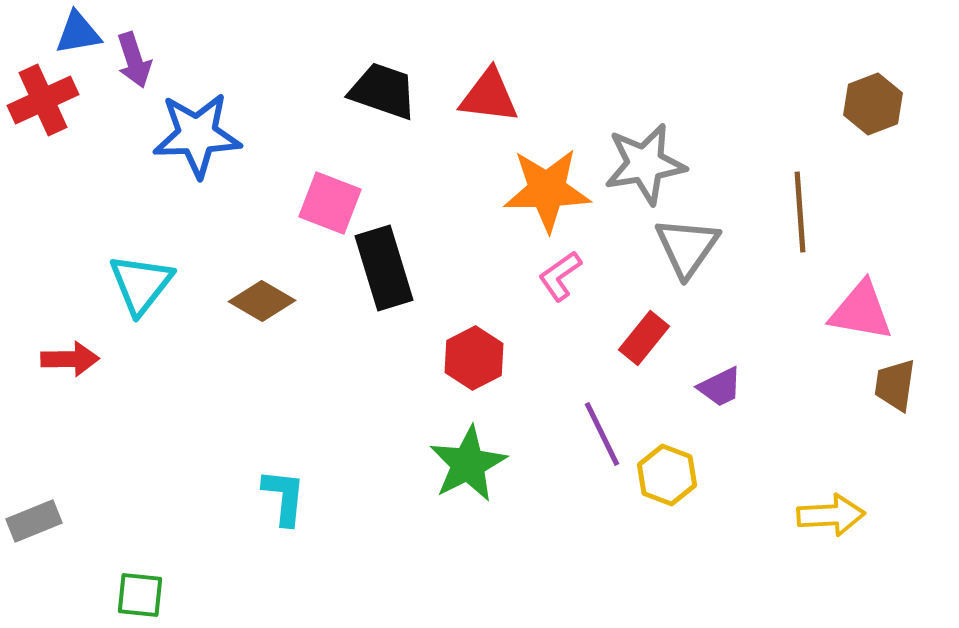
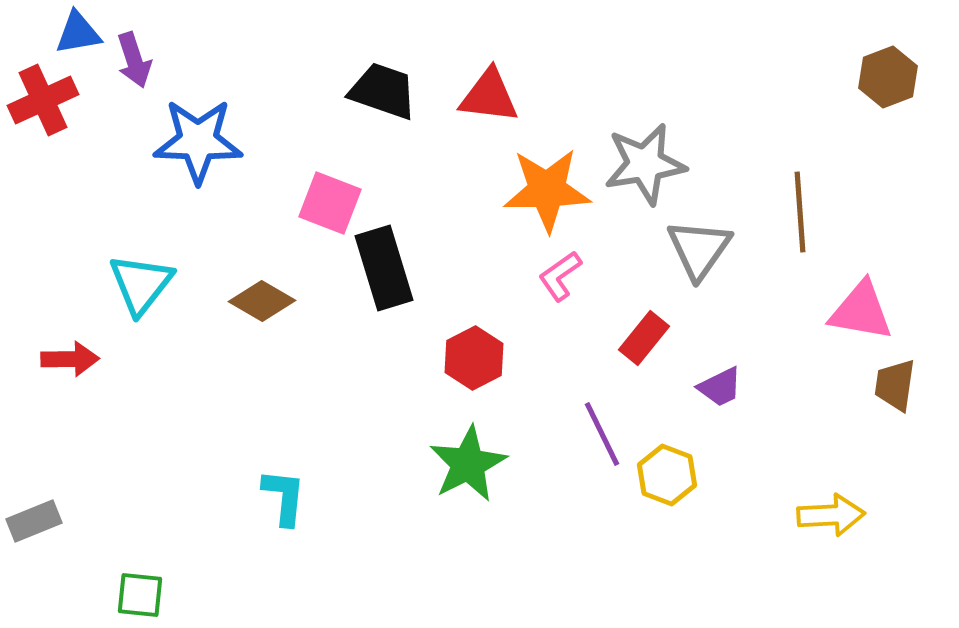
brown hexagon: moved 15 px right, 27 px up
blue star: moved 1 px right, 6 px down; rotated 4 degrees clockwise
gray triangle: moved 12 px right, 2 px down
